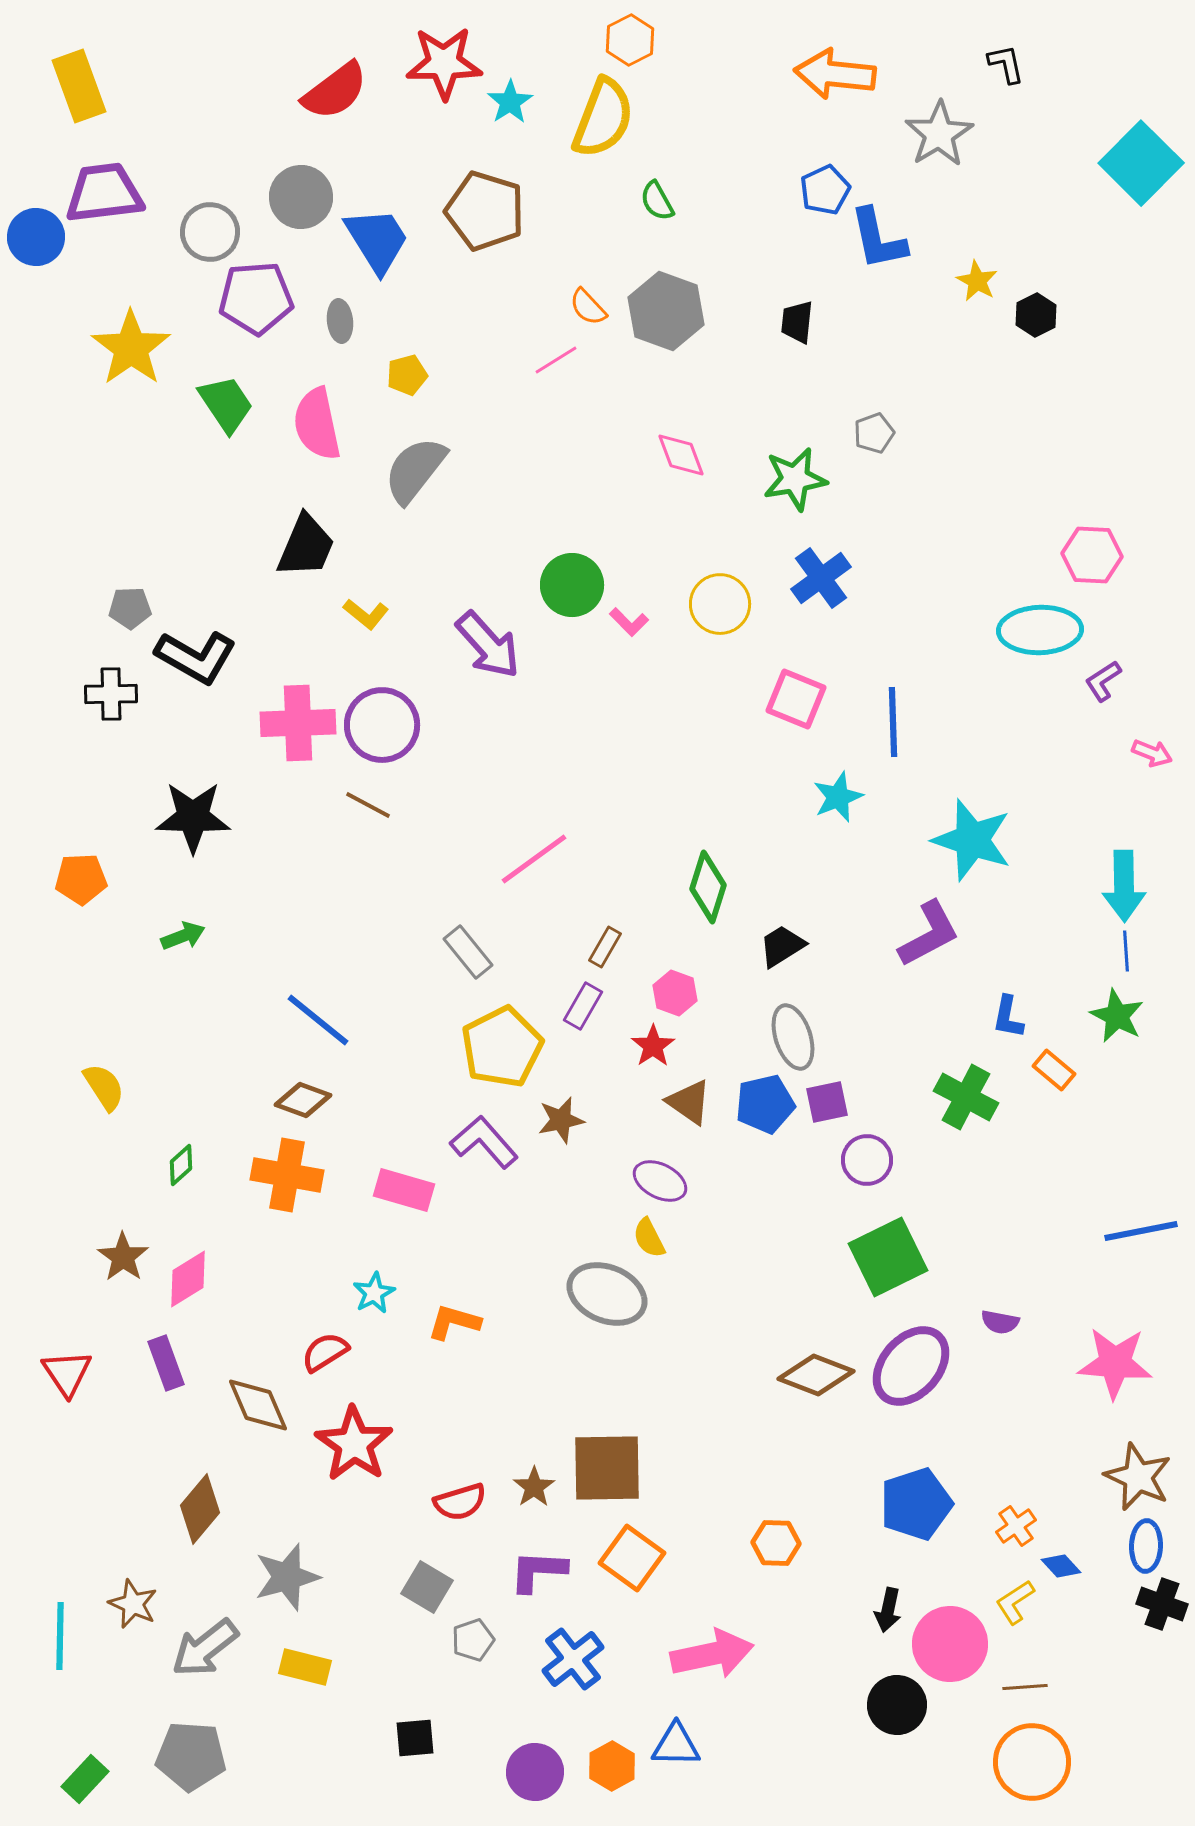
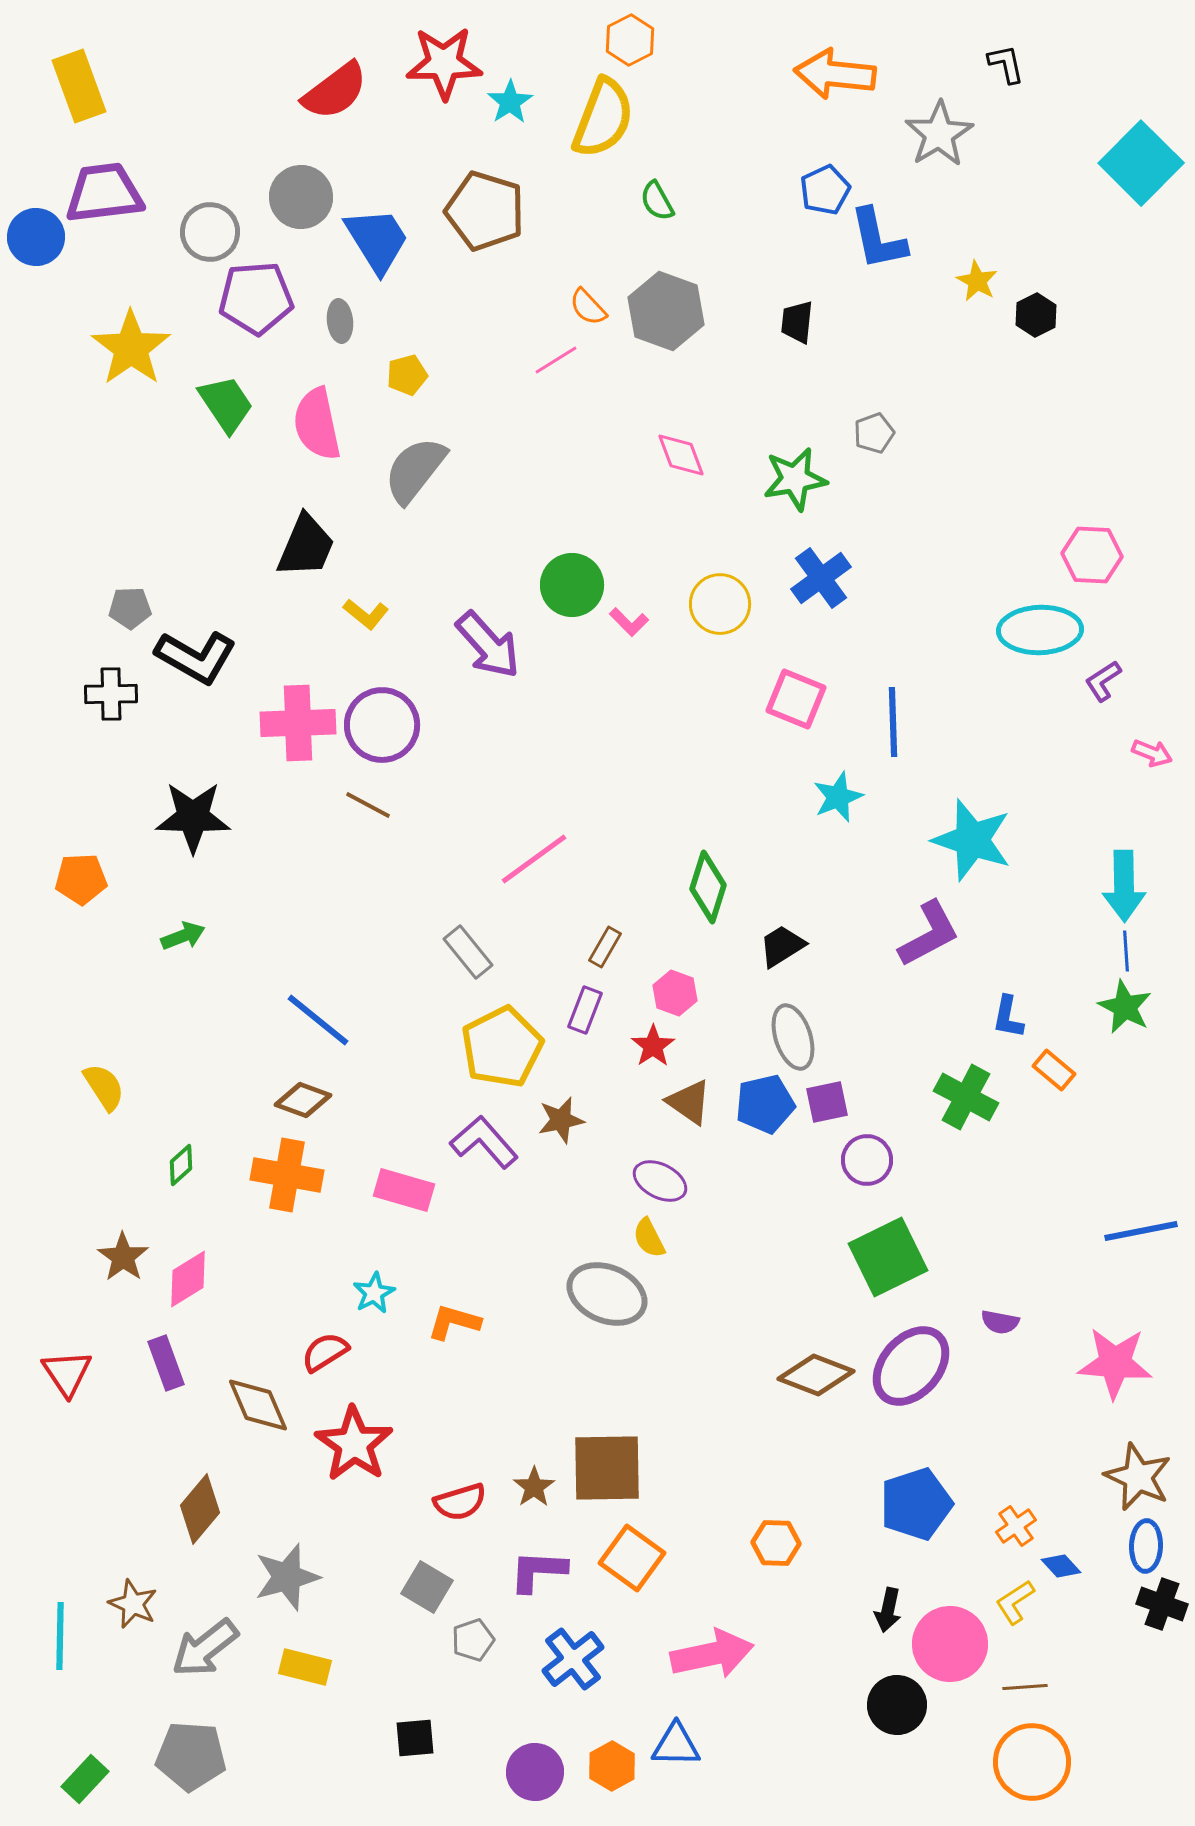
purple rectangle at (583, 1006): moved 2 px right, 4 px down; rotated 9 degrees counterclockwise
green star at (1117, 1016): moved 8 px right, 9 px up
